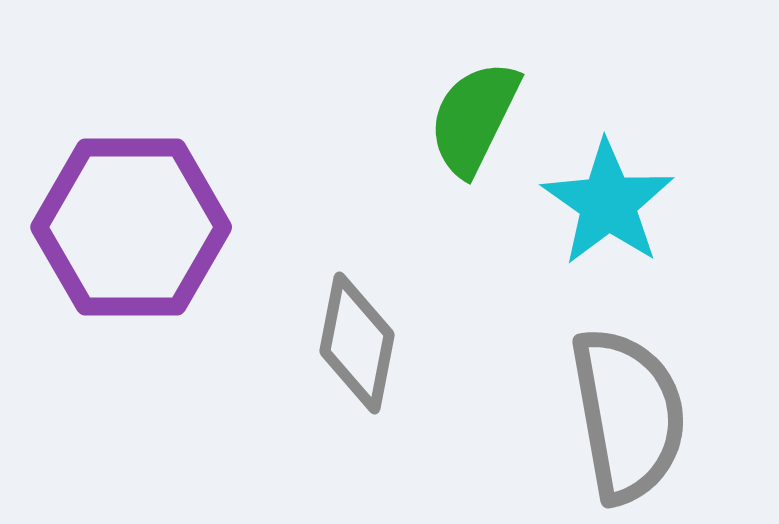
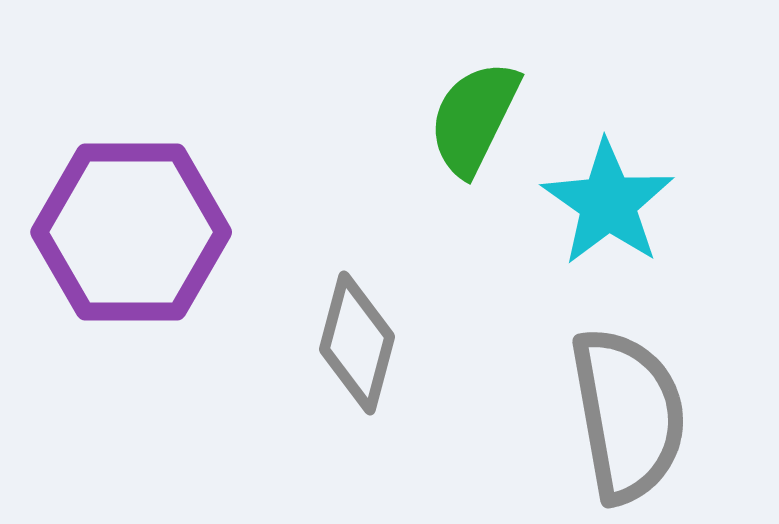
purple hexagon: moved 5 px down
gray diamond: rotated 4 degrees clockwise
